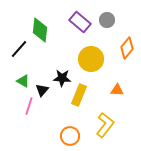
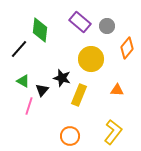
gray circle: moved 6 px down
black star: rotated 12 degrees clockwise
yellow L-shape: moved 8 px right, 7 px down
